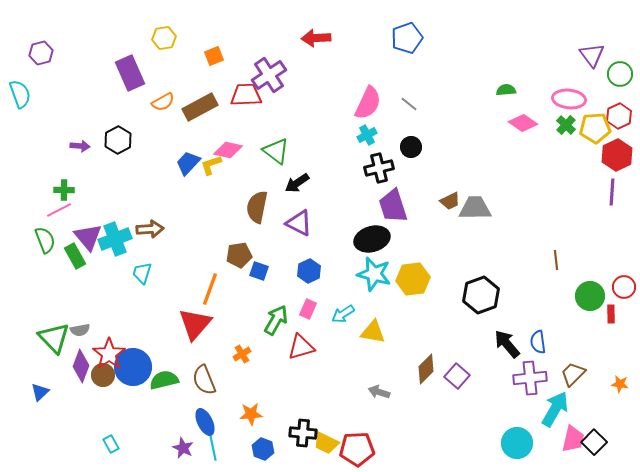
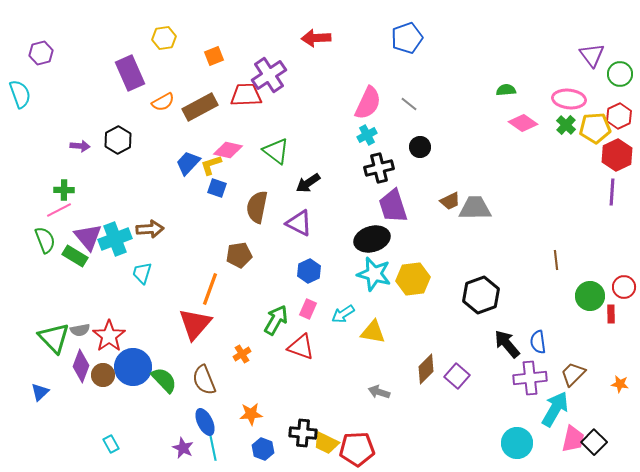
black circle at (411, 147): moved 9 px right
black arrow at (297, 183): moved 11 px right
green rectangle at (75, 256): rotated 30 degrees counterclockwise
blue square at (259, 271): moved 42 px left, 83 px up
red triangle at (301, 347): rotated 36 degrees clockwise
red star at (109, 354): moved 18 px up
green semicircle at (164, 380): rotated 60 degrees clockwise
